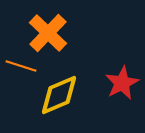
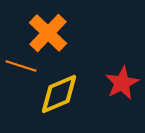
yellow diamond: moved 1 px up
